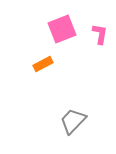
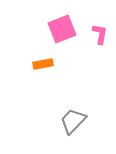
orange rectangle: rotated 18 degrees clockwise
